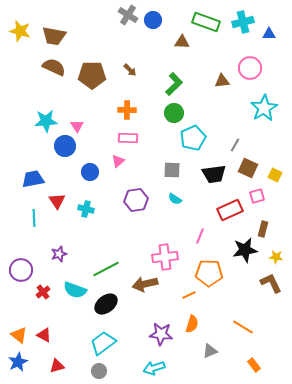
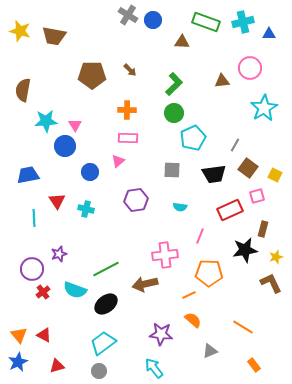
brown semicircle at (54, 67): moved 31 px left, 23 px down; rotated 105 degrees counterclockwise
pink triangle at (77, 126): moved 2 px left, 1 px up
brown square at (248, 168): rotated 12 degrees clockwise
blue trapezoid at (33, 179): moved 5 px left, 4 px up
cyan semicircle at (175, 199): moved 5 px right, 8 px down; rotated 24 degrees counterclockwise
pink cross at (165, 257): moved 2 px up
yellow star at (276, 257): rotated 24 degrees counterclockwise
purple circle at (21, 270): moved 11 px right, 1 px up
orange semicircle at (192, 324): moved 1 px right, 4 px up; rotated 66 degrees counterclockwise
orange triangle at (19, 335): rotated 12 degrees clockwise
cyan arrow at (154, 368): rotated 70 degrees clockwise
